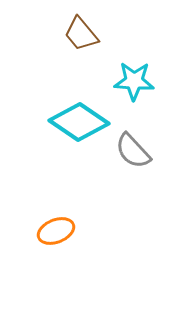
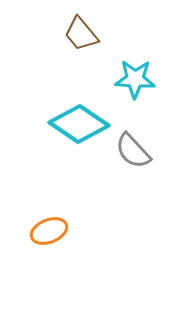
cyan star: moved 1 px right, 2 px up
cyan diamond: moved 2 px down
orange ellipse: moved 7 px left
